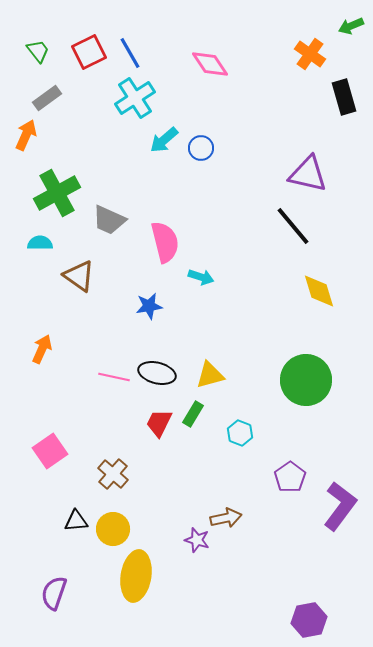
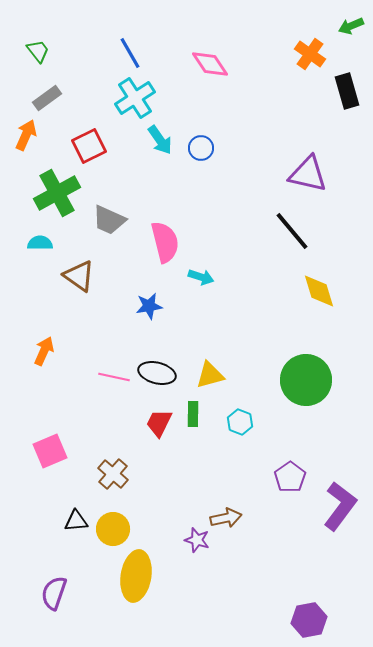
red square at (89, 52): moved 94 px down
black rectangle at (344, 97): moved 3 px right, 6 px up
cyan arrow at (164, 140): moved 4 px left; rotated 84 degrees counterclockwise
black line at (293, 226): moved 1 px left, 5 px down
orange arrow at (42, 349): moved 2 px right, 2 px down
green rectangle at (193, 414): rotated 30 degrees counterclockwise
cyan hexagon at (240, 433): moved 11 px up
pink square at (50, 451): rotated 12 degrees clockwise
